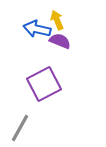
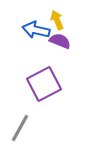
blue arrow: moved 1 px left, 1 px down
